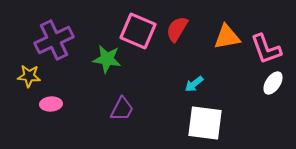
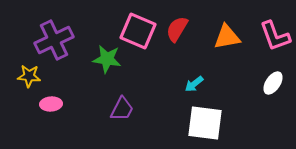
pink L-shape: moved 9 px right, 13 px up
